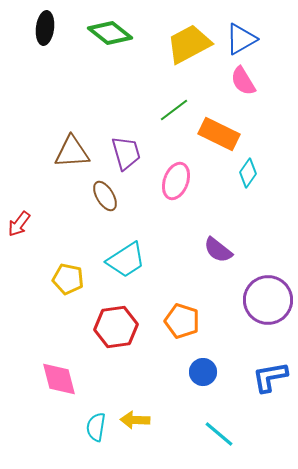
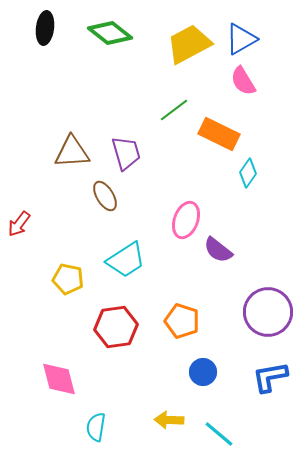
pink ellipse: moved 10 px right, 39 px down
purple circle: moved 12 px down
yellow arrow: moved 34 px right
